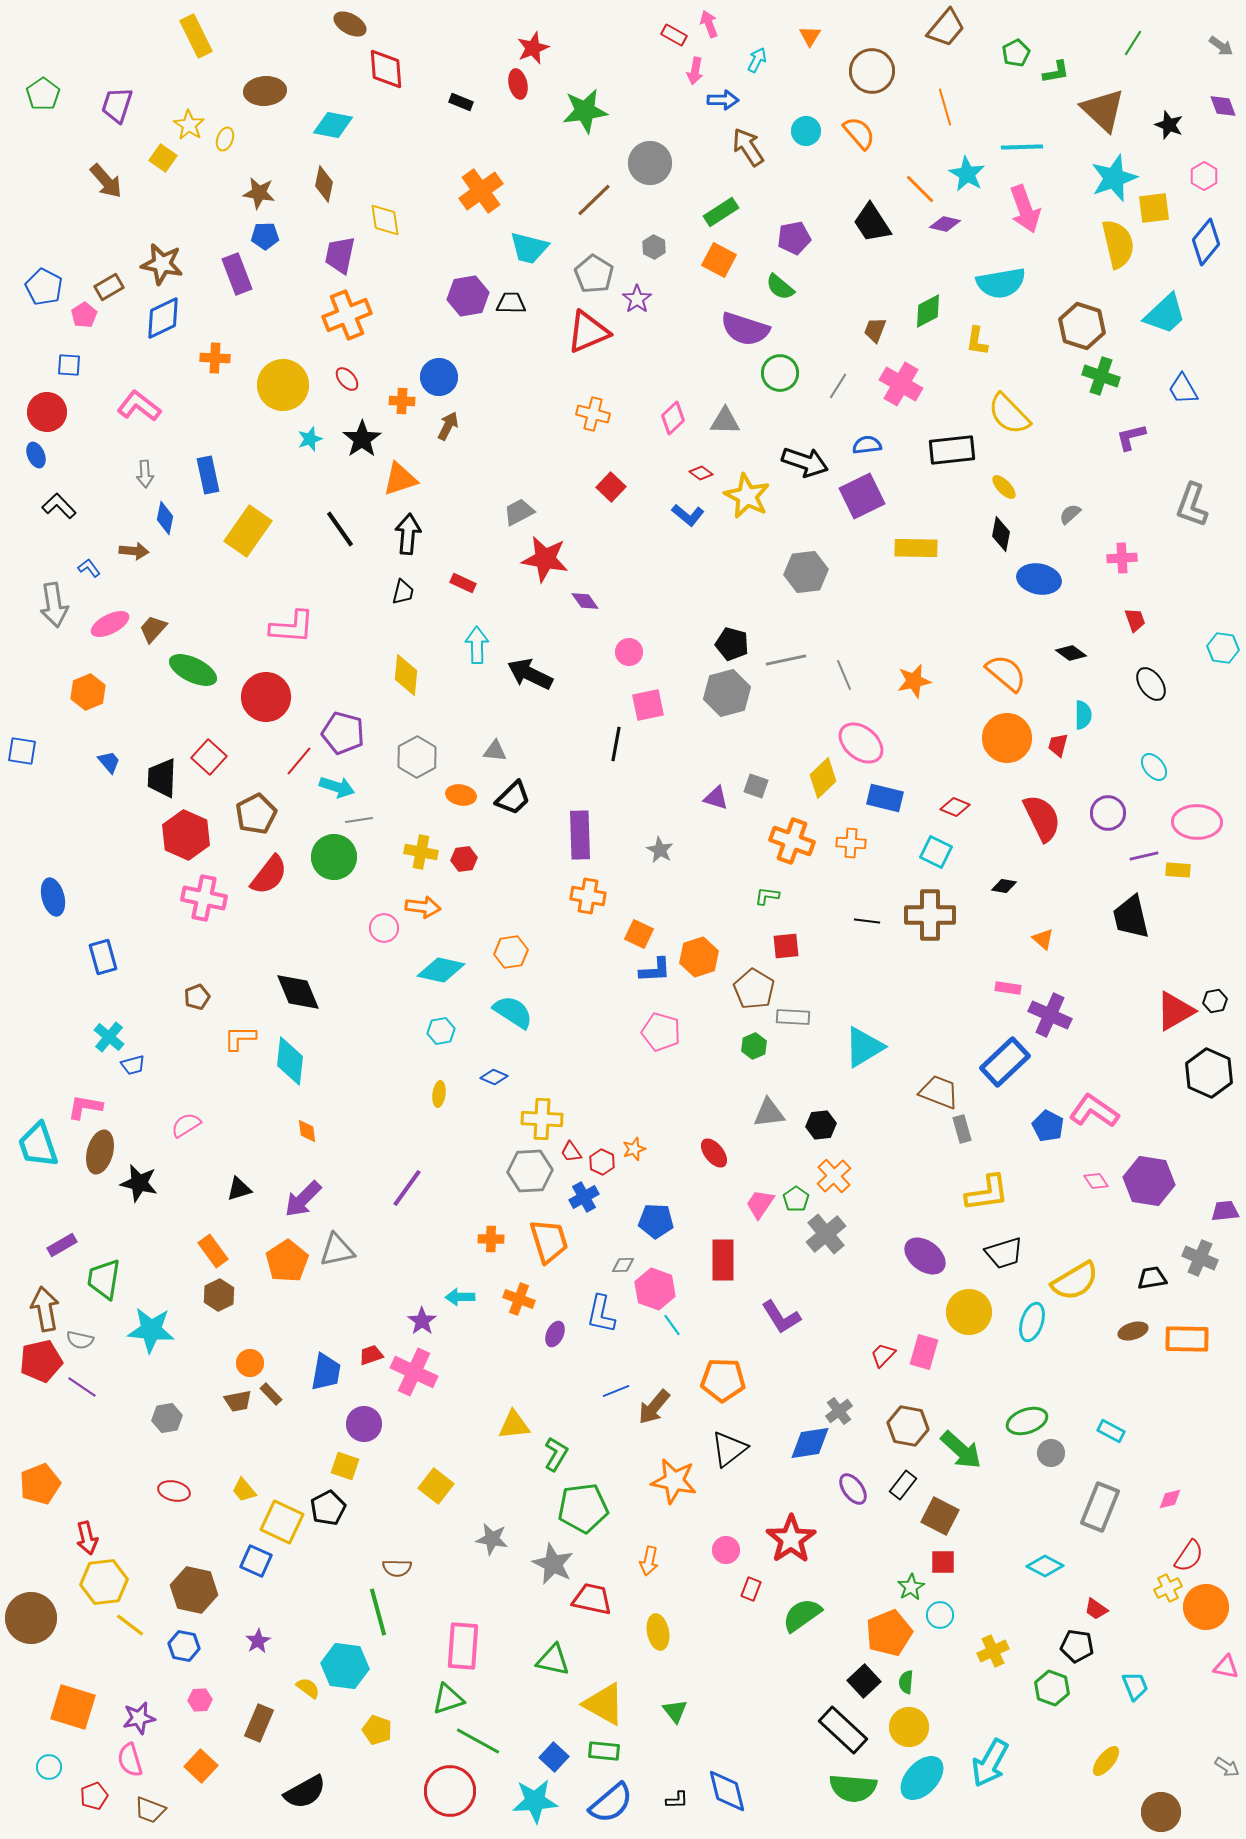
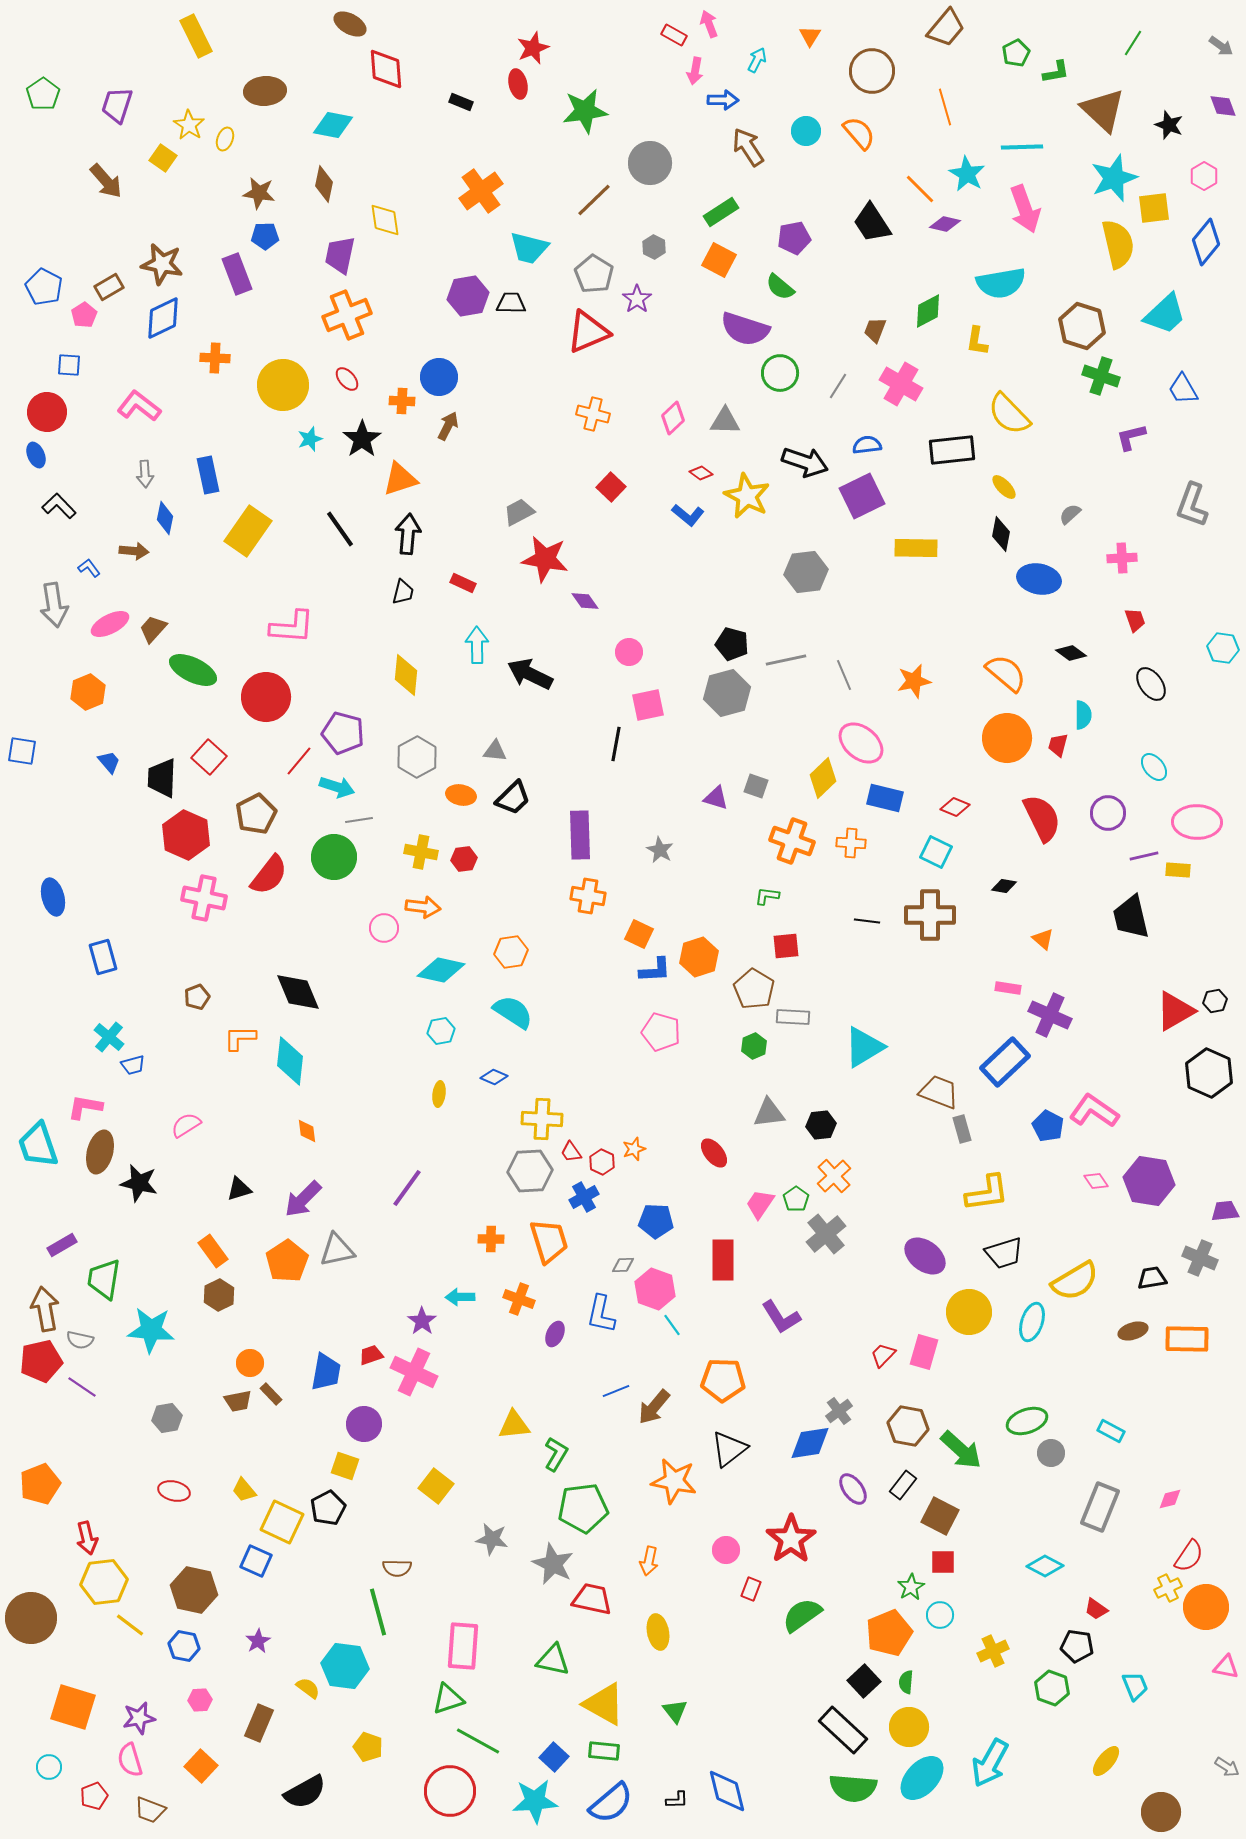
yellow pentagon at (377, 1730): moved 9 px left, 17 px down
